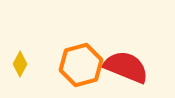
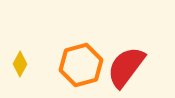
red semicircle: rotated 75 degrees counterclockwise
